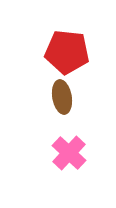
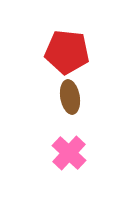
brown ellipse: moved 8 px right
